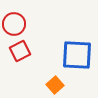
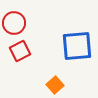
red circle: moved 1 px up
blue square: moved 9 px up; rotated 8 degrees counterclockwise
